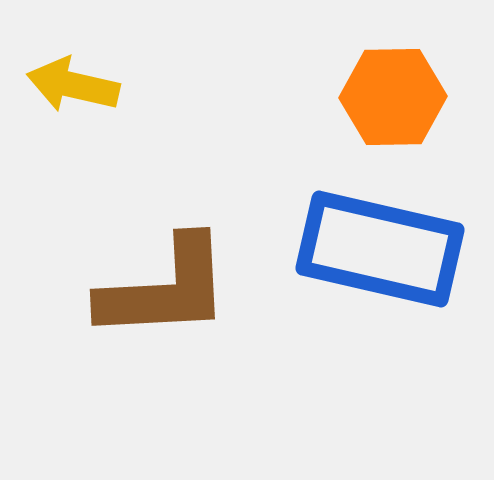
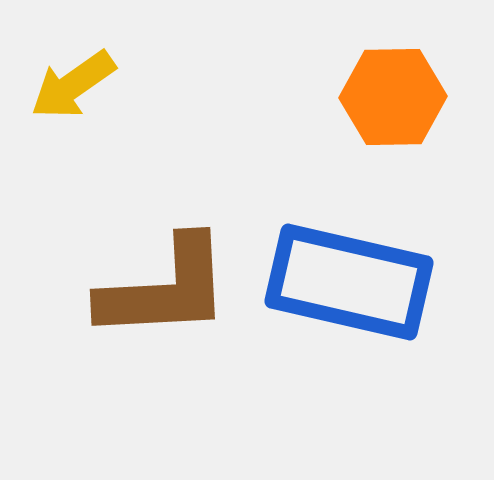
yellow arrow: rotated 48 degrees counterclockwise
blue rectangle: moved 31 px left, 33 px down
